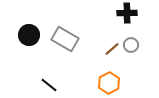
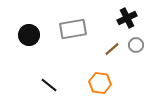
black cross: moved 5 px down; rotated 24 degrees counterclockwise
gray rectangle: moved 8 px right, 10 px up; rotated 40 degrees counterclockwise
gray circle: moved 5 px right
orange hexagon: moved 9 px left; rotated 25 degrees counterclockwise
